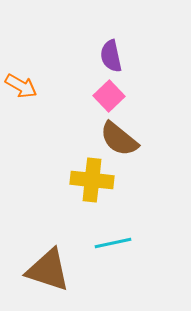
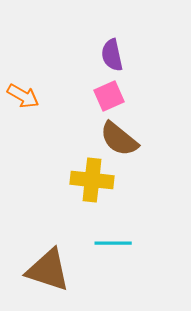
purple semicircle: moved 1 px right, 1 px up
orange arrow: moved 2 px right, 10 px down
pink square: rotated 20 degrees clockwise
cyan line: rotated 12 degrees clockwise
